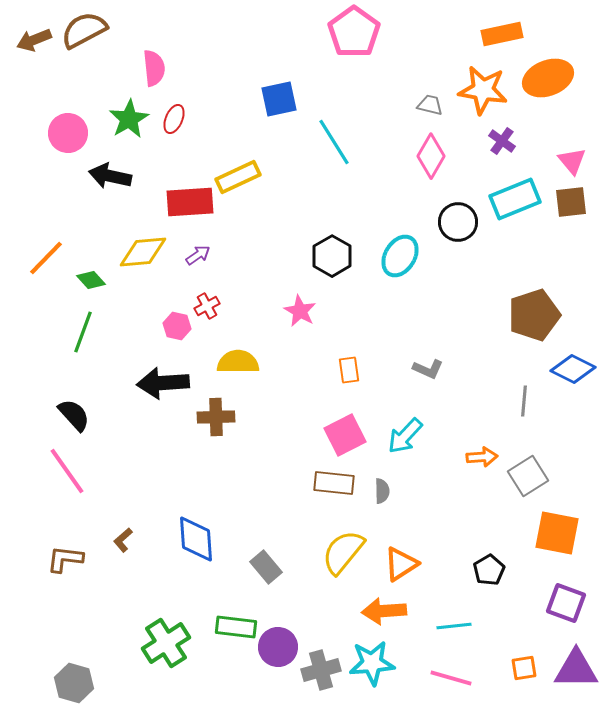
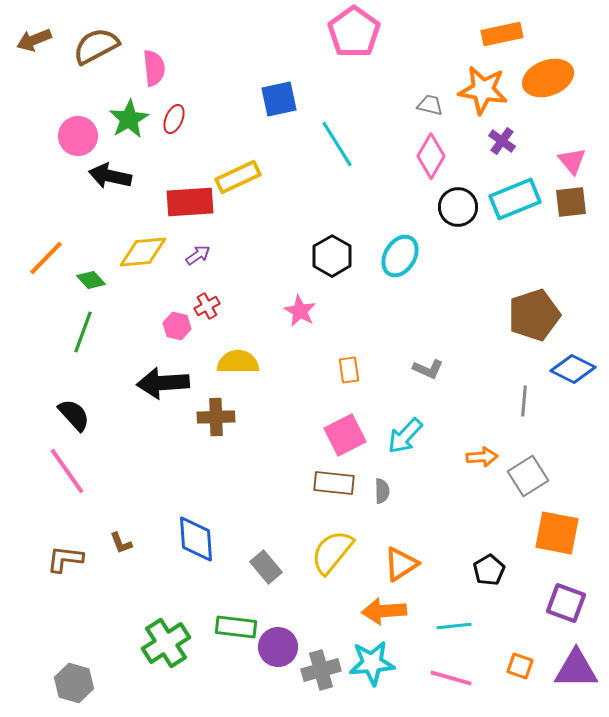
brown semicircle at (84, 30): moved 12 px right, 16 px down
pink circle at (68, 133): moved 10 px right, 3 px down
cyan line at (334, 142): moved 3 px right, 2 px down
black circle at (458, 222): moved 15 px up
brown L-shape at (123, 540): moved 2 px left, 3 px down; rotated 70 degrees counterclockwise
yellow semicircle at (343, 552): moved 11 px left
orange square at (524, 668): moved 4 px left, 2 px up; rotated 28 degrees clockwise
